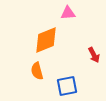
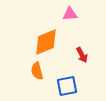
pink triangle: moved 2 px right, 1 px down
orange diamond: moved 2 px down
red arrow: moved 12 px left
